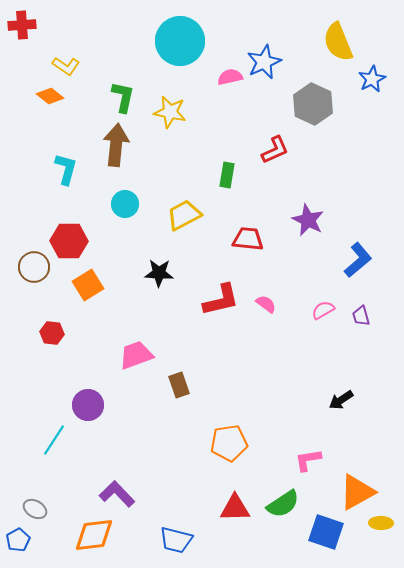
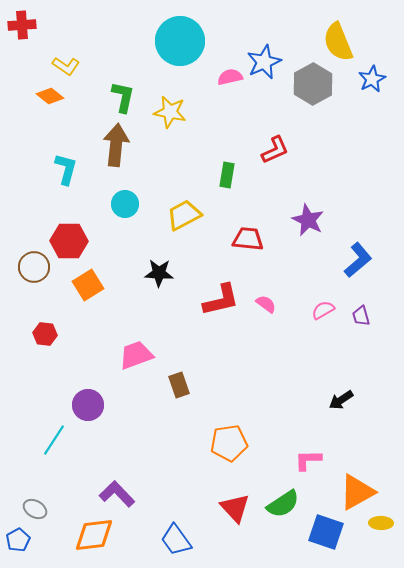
gray hexagon at (313, 104): moved 20 px up; rotated 6 degrees clockwise
red hexagon at (52, 333): moved 7 px left, 1 px down
pink L-shape at (308, 460): rotated 8 degrees clockwise
red triangle at (235, 508): rotated 48 degrees clockwise
blue trapezoid at (176, 540): rotated 40 degrees clockwise
